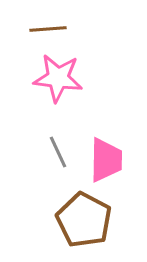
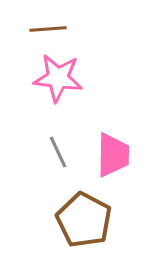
pink trapezoid: moved 7 px right, 5 px up
